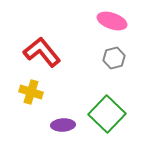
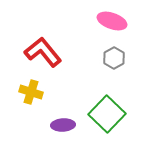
red L-shape: moved 1 px right
gray hexagon: rotated 15 degrees counterclockwise
